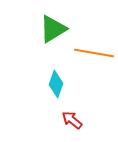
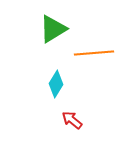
orange line: rotated 15 degrees counterclockwise
cyan diamond: rotated 12 degrees clockwise
